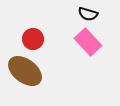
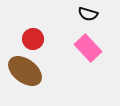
pink rectangle: moved 6 px down
